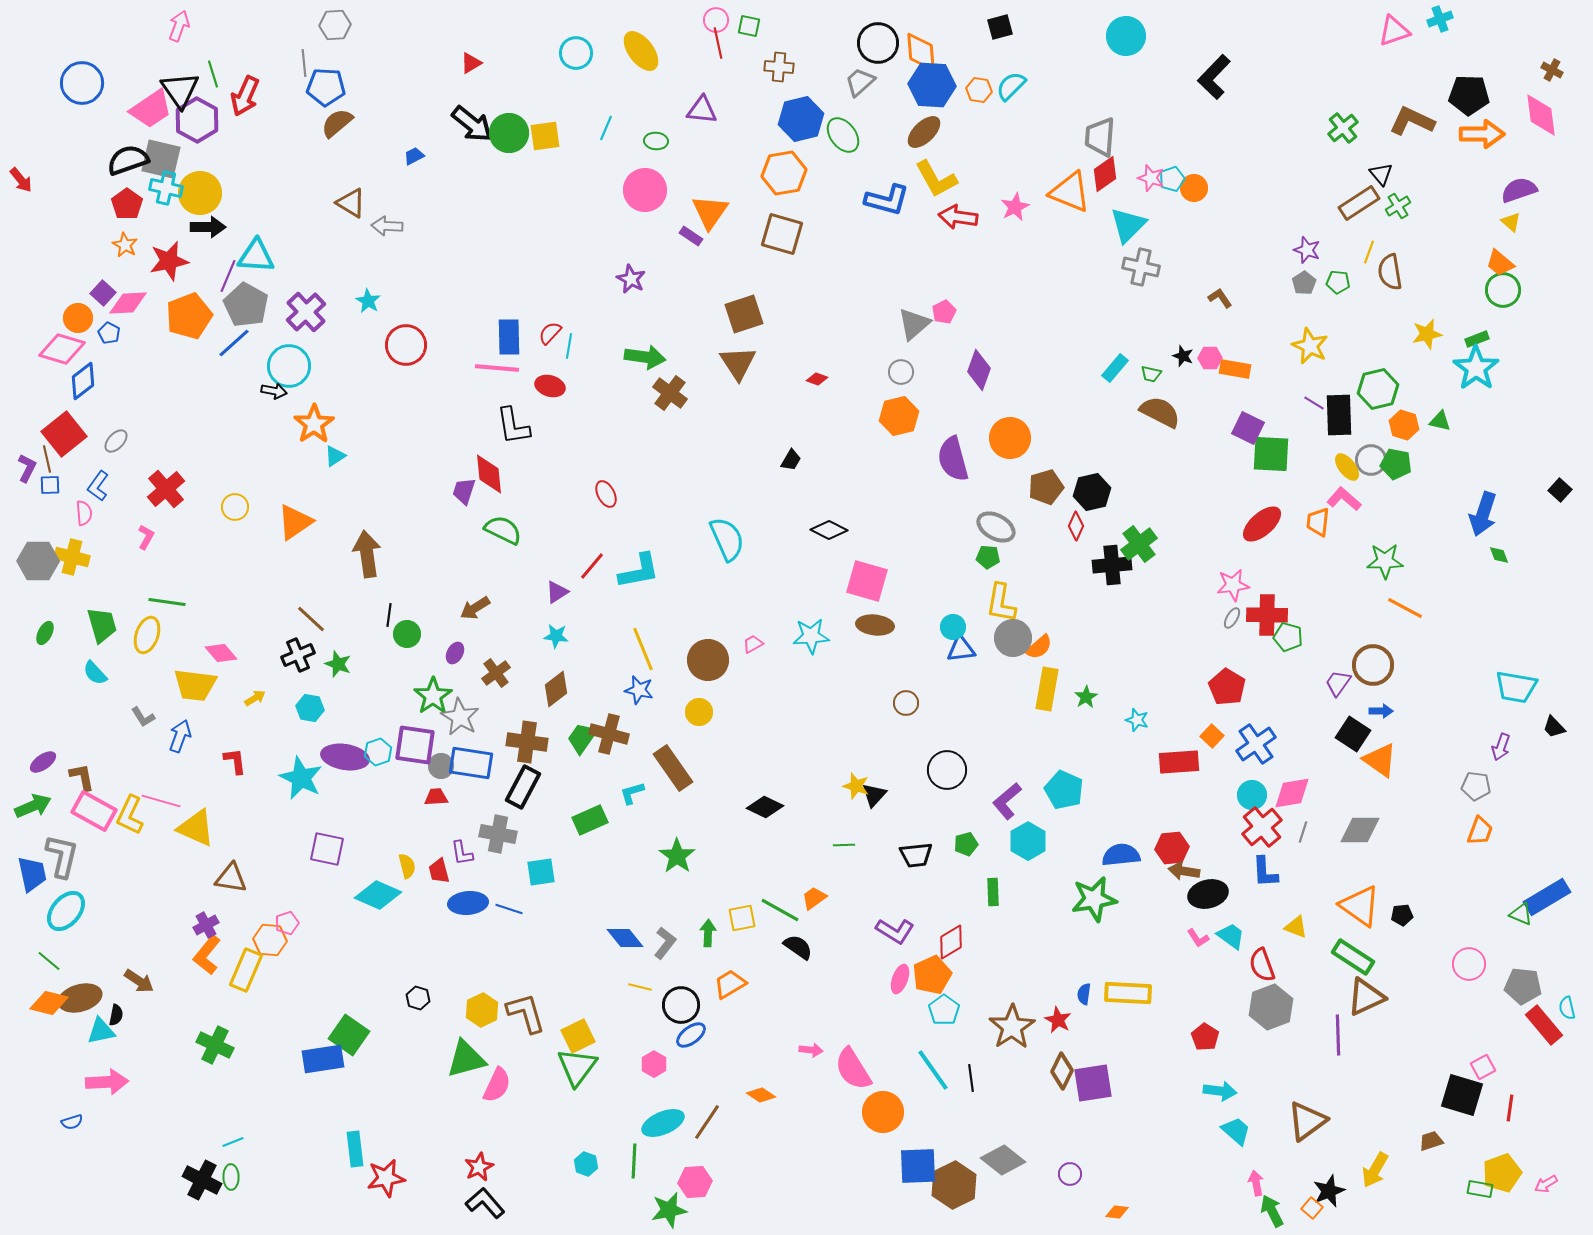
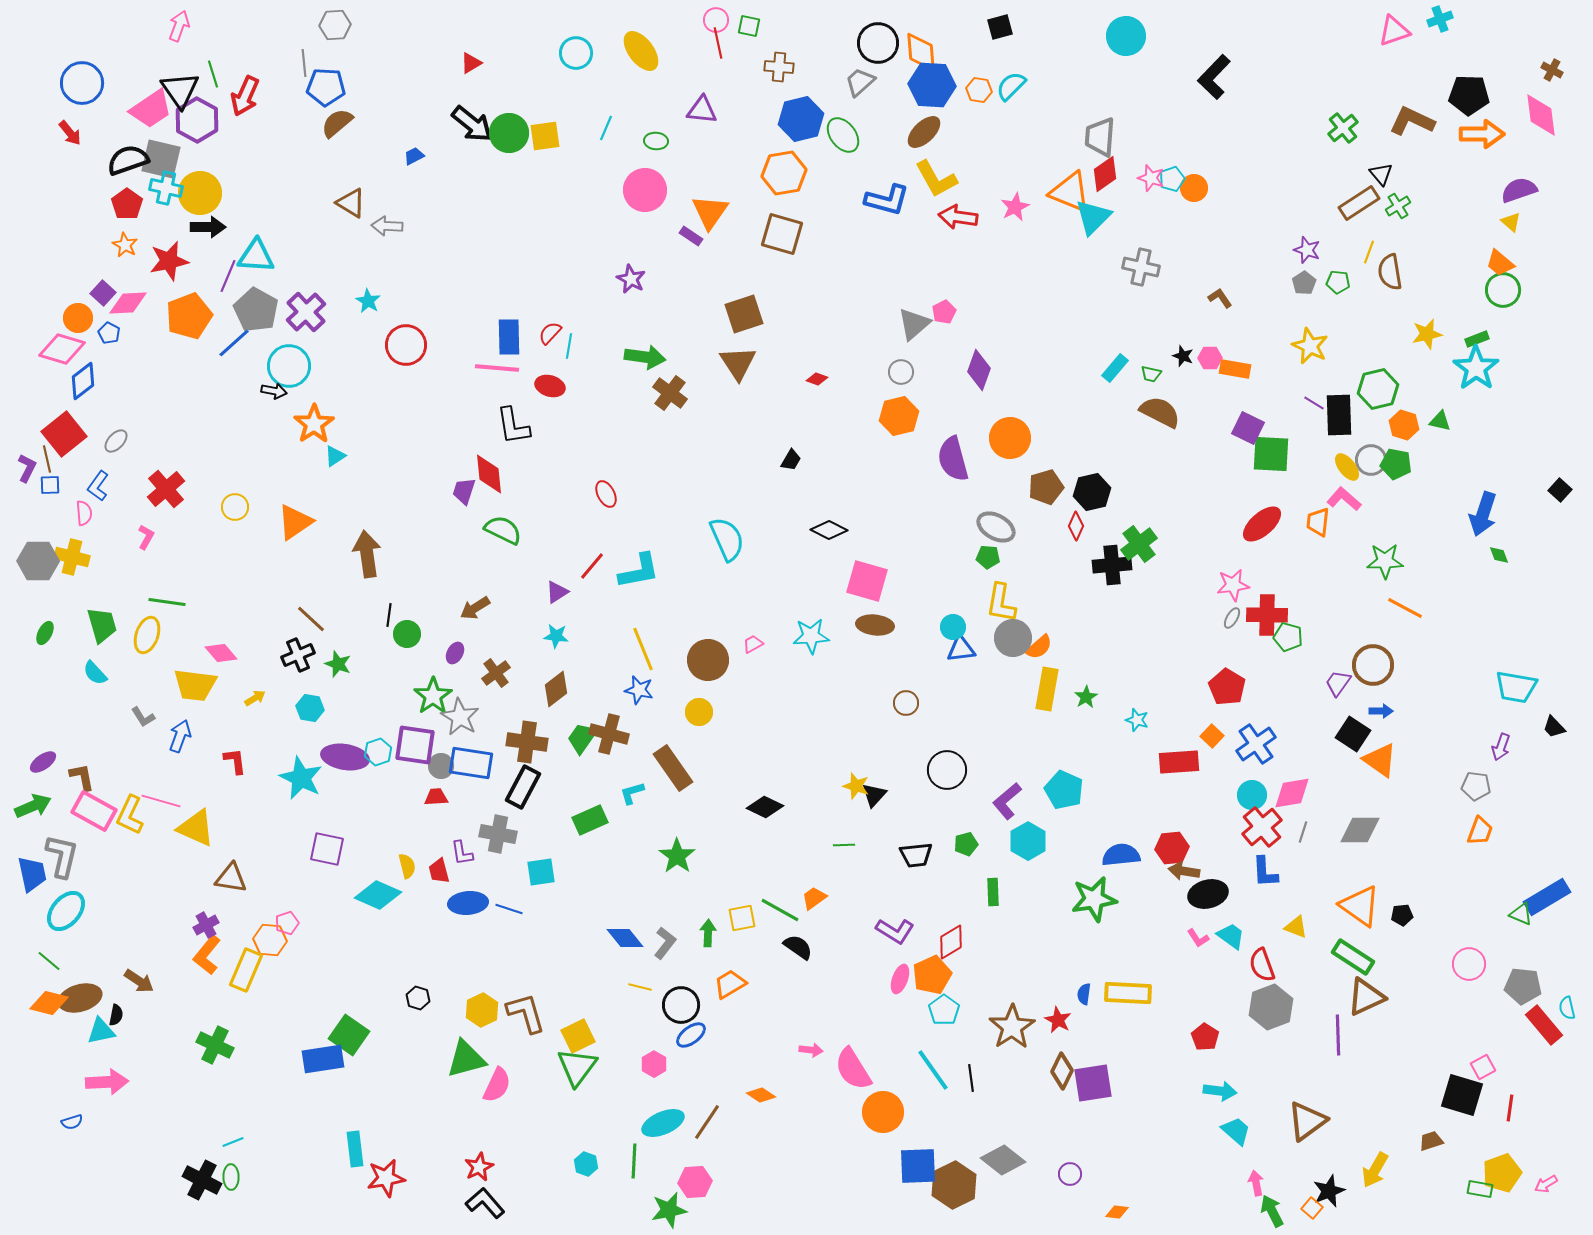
red arrow at (21, 180): moved 49 px right, 47 px up
cyan triangle at (1128, 225): moved 35 px left, 8 px up
gray pentagon at (246, 305): moved 10 px right, 5 px down
